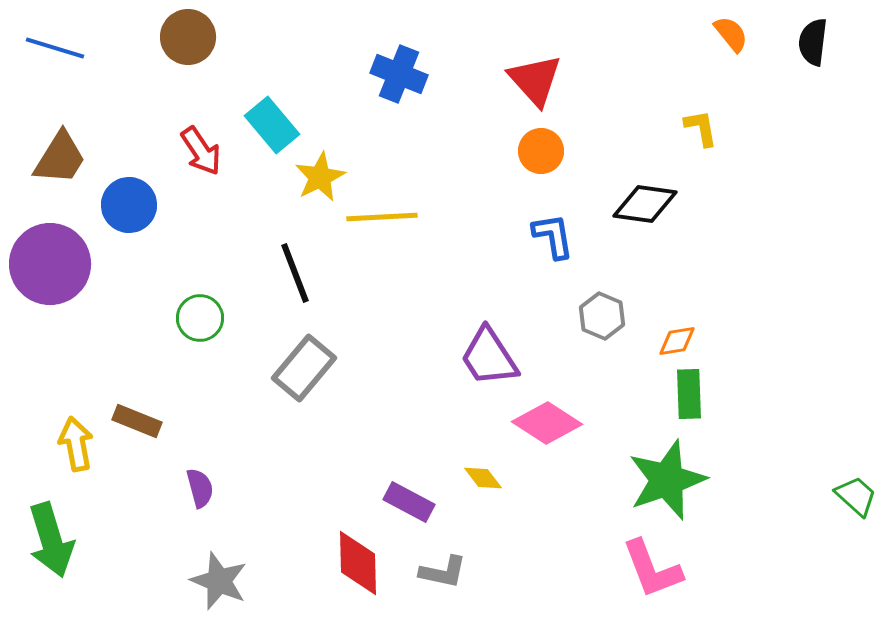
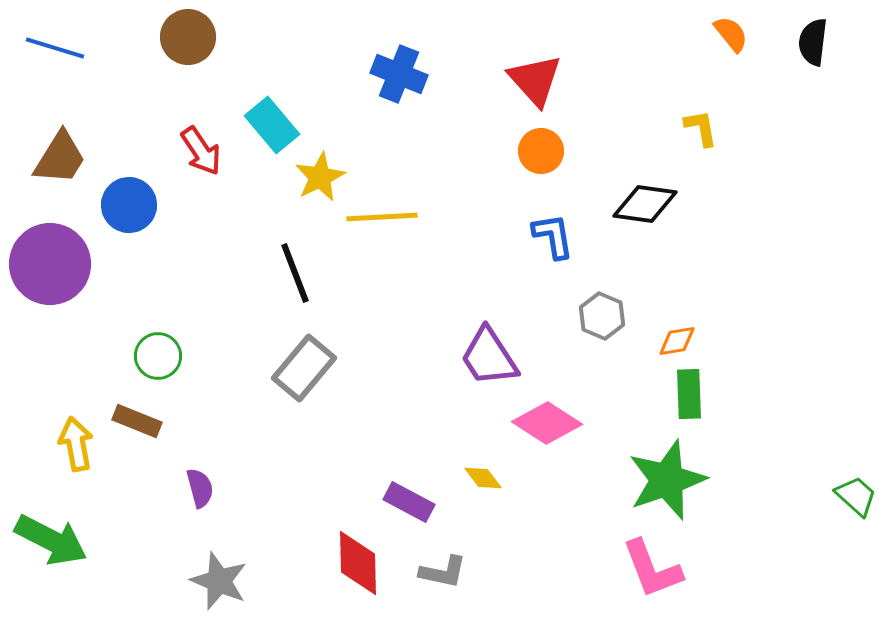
green circle: moved 42 px left, 38 px down
green arrow: rotated 46 degrees counterclockwise
